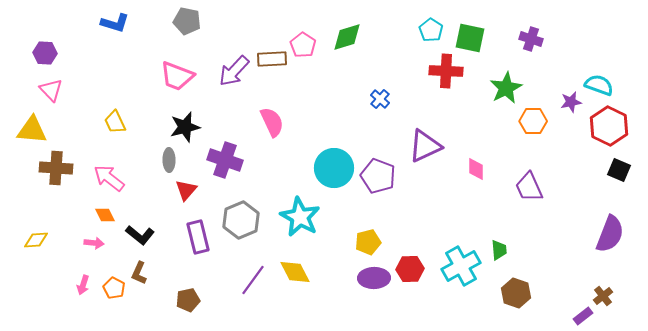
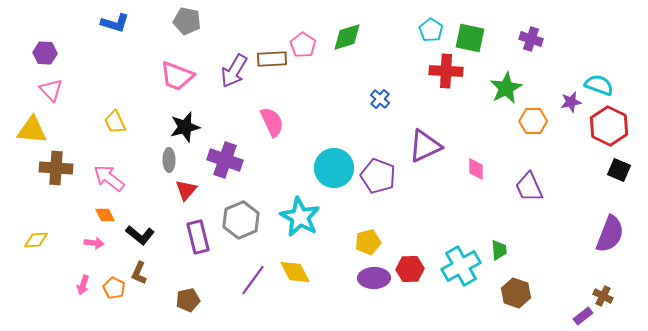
purple arrow at (234, 71): rotated 12 degrees counterclockwise
brown cross at (603, 296): rotated 24 degrees counterclockwise
